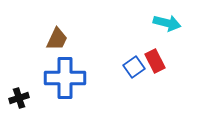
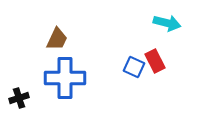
blue square: rotated 30 degrees counterclockwise
